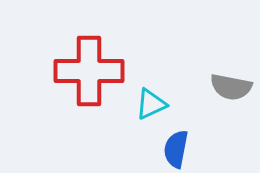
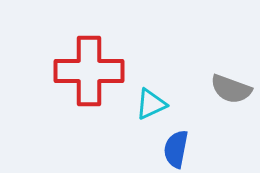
gray semicircle: moved 2 px down; rotated 9 degrees clockwise
